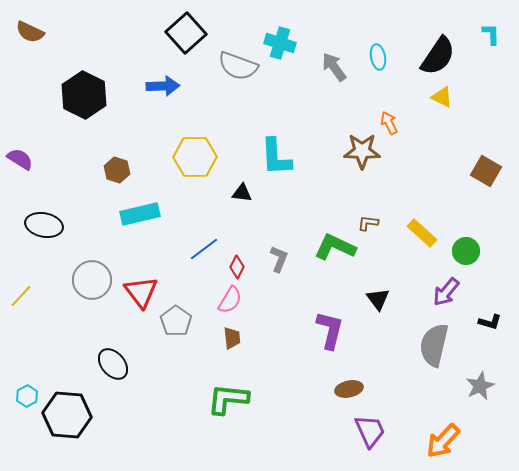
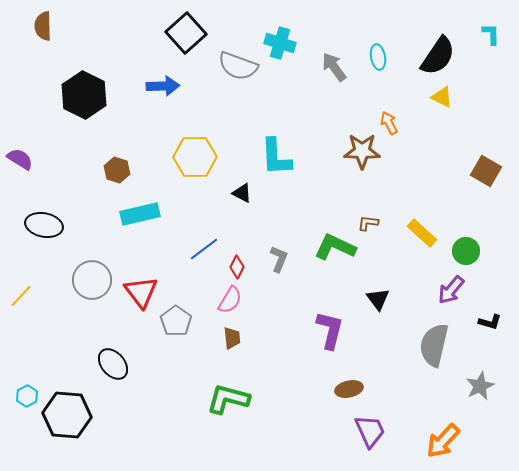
brown semicircle at (30, 32): moved 13 px right, 6 px up; rotated 64 degrees clockwise
black triangle at (242, 193): rotated 20 degrees clockwise
purple arrow at (446, 292): moved 5 px right, 2 px up
green L-shape at (228, 399): rotated 9 degrees clockwise
